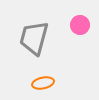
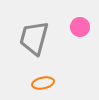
pink circle: moved 2 px down
